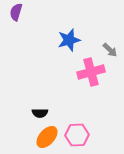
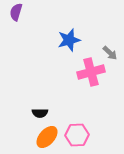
gray arrow: moved 3 px down
